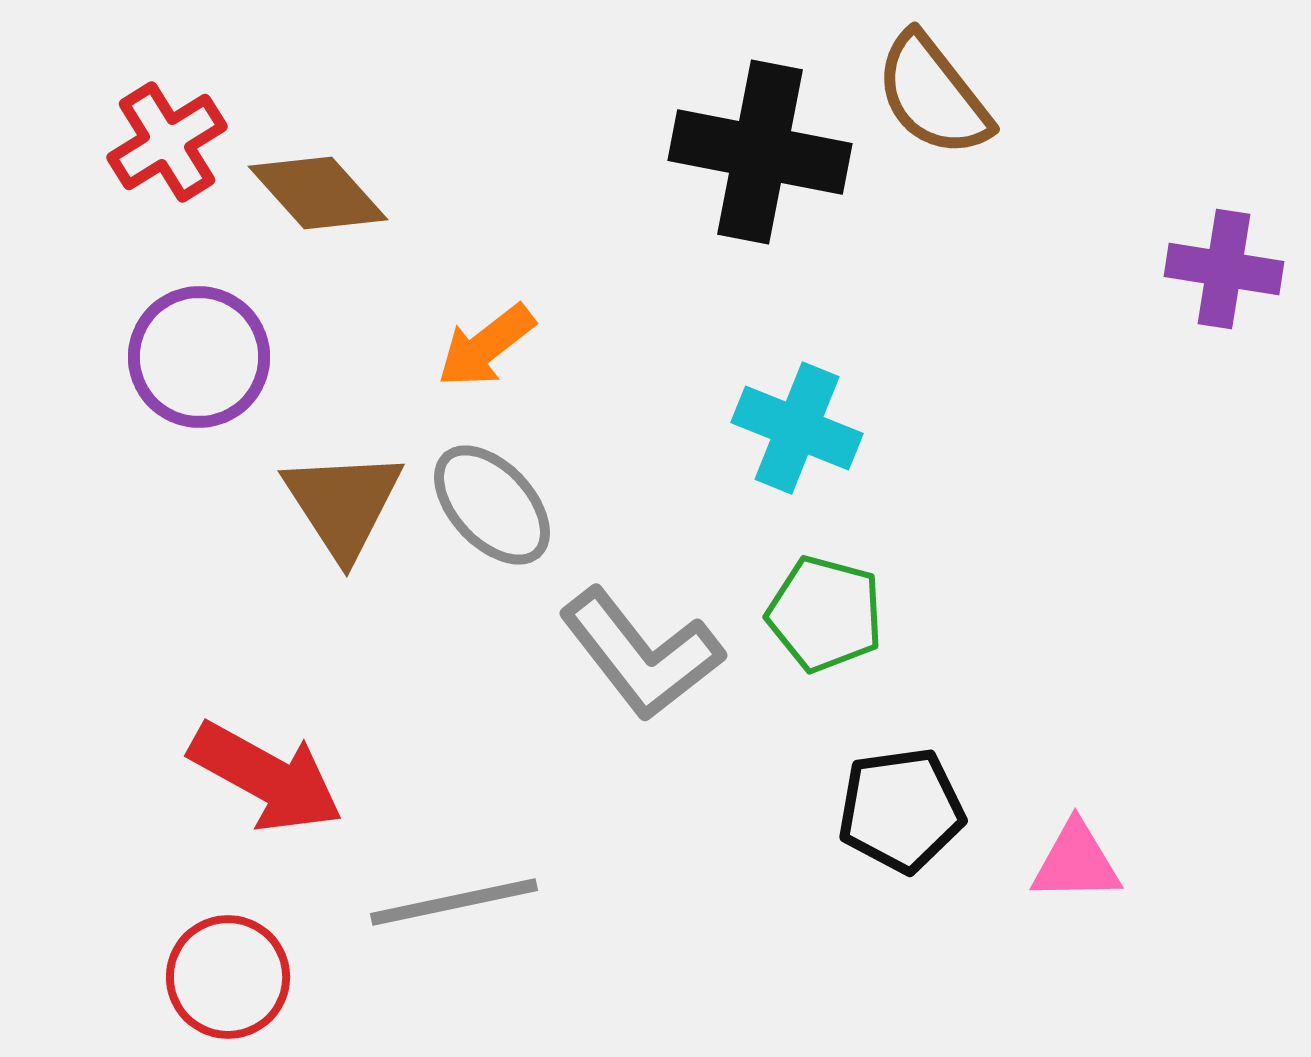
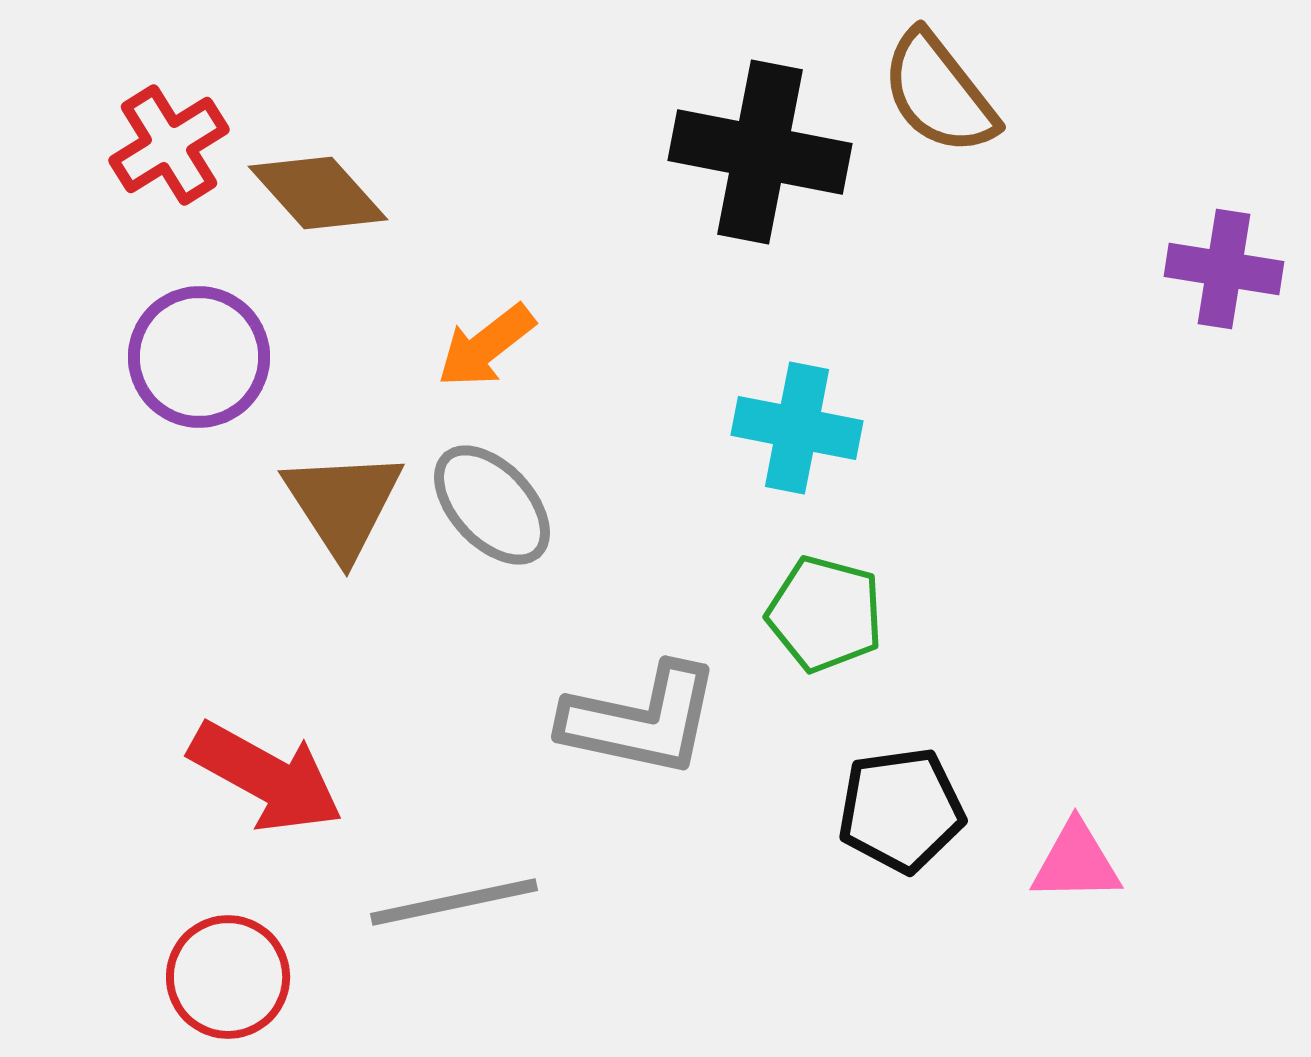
brown semicircle: moved 6 px right, 2 px up
red cross: moved 2 px right, 3 px down
cyan cross: rotated 11 degrees counterclockwise
gray L-shape: moved 66 px down; rotated 40 degrees counterclockwise
